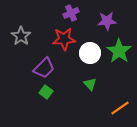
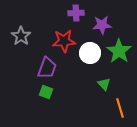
purple cross: moved 5 px right; rotated 21 degrees clockwise
purple star: moved 5 px left, 4 px down
red star: moved 2 px down
purple trapezoid: moved 3 px right; rotated 25 degrees counterclockwise
green triangle: moved 14 px right
green square: rotated 16 degrees counterclockwise
orange line: rotated 72 degrees counterclockwise
